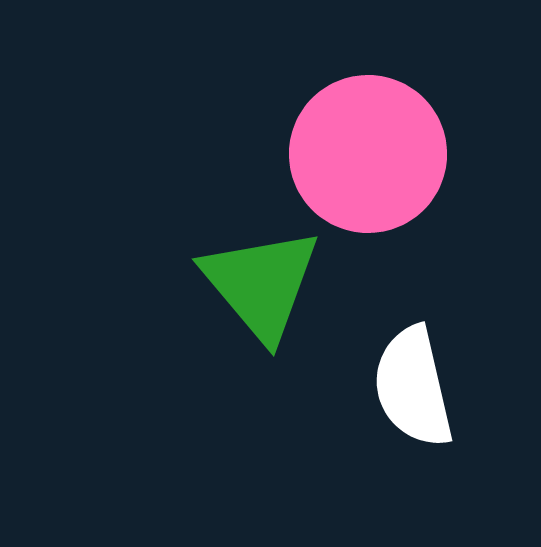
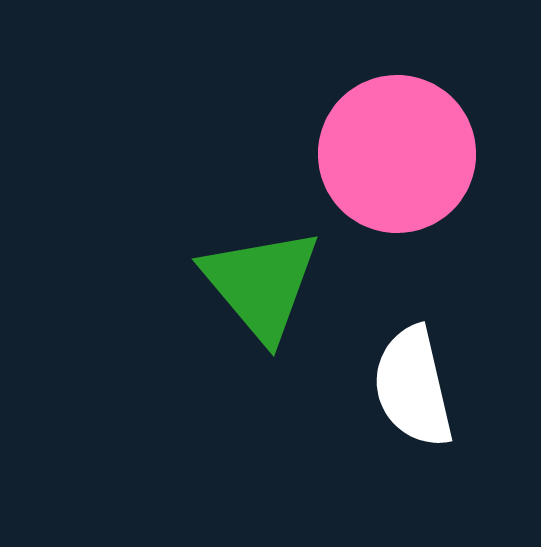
pink circle: moved 29 px right
